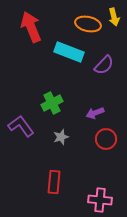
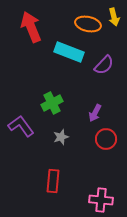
purple arrow: rotated 42 degrees counterclockwise
red rectangle: moved 1 px left, 1 px up
pink cross: moved 1 px right
